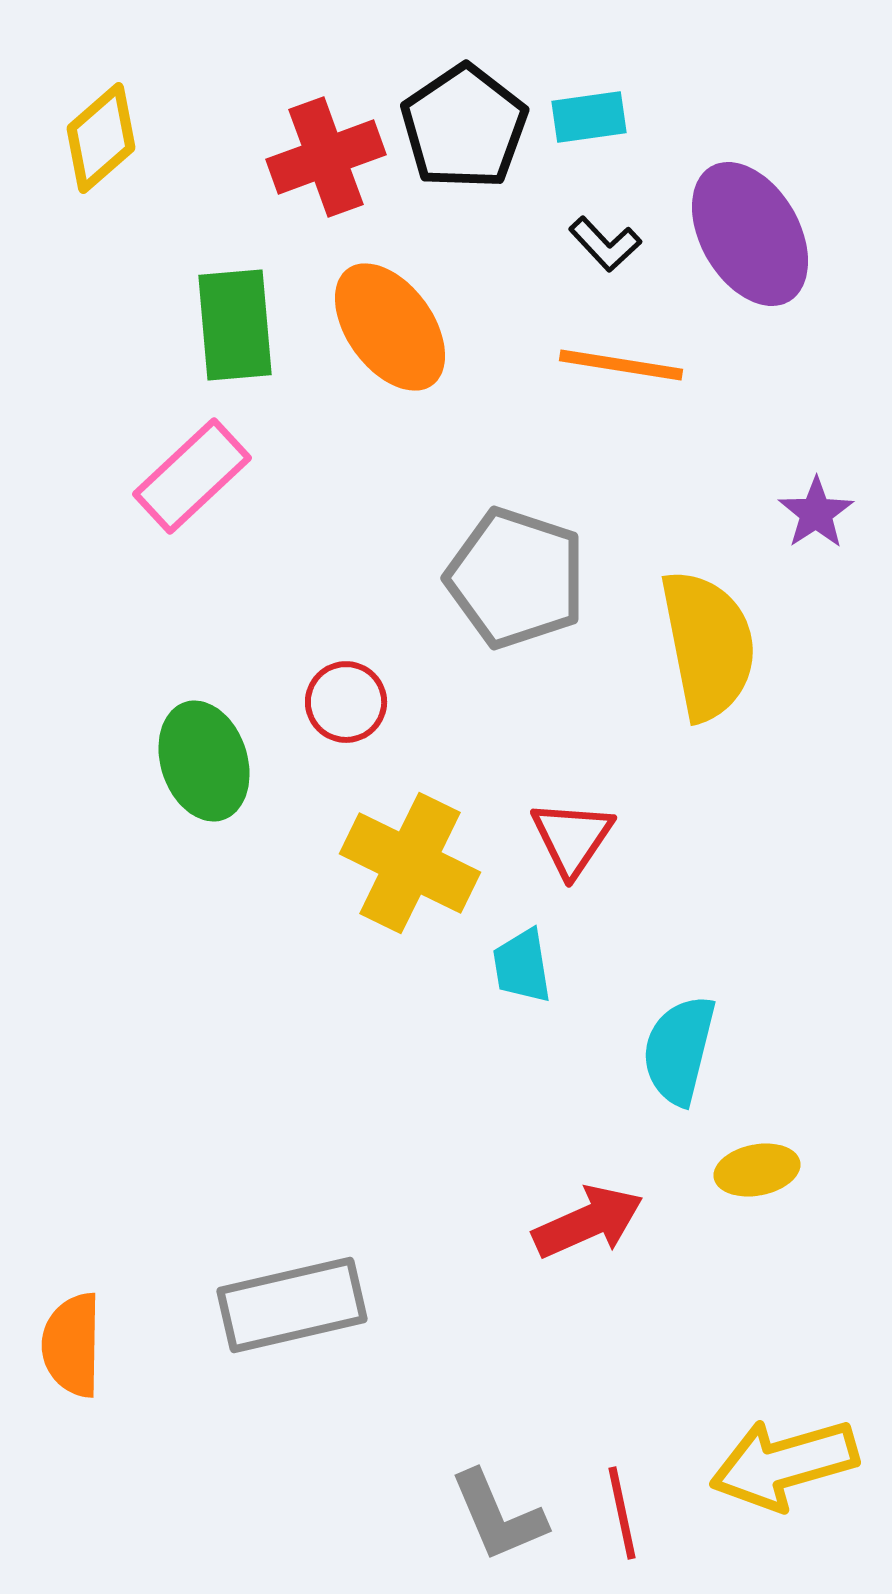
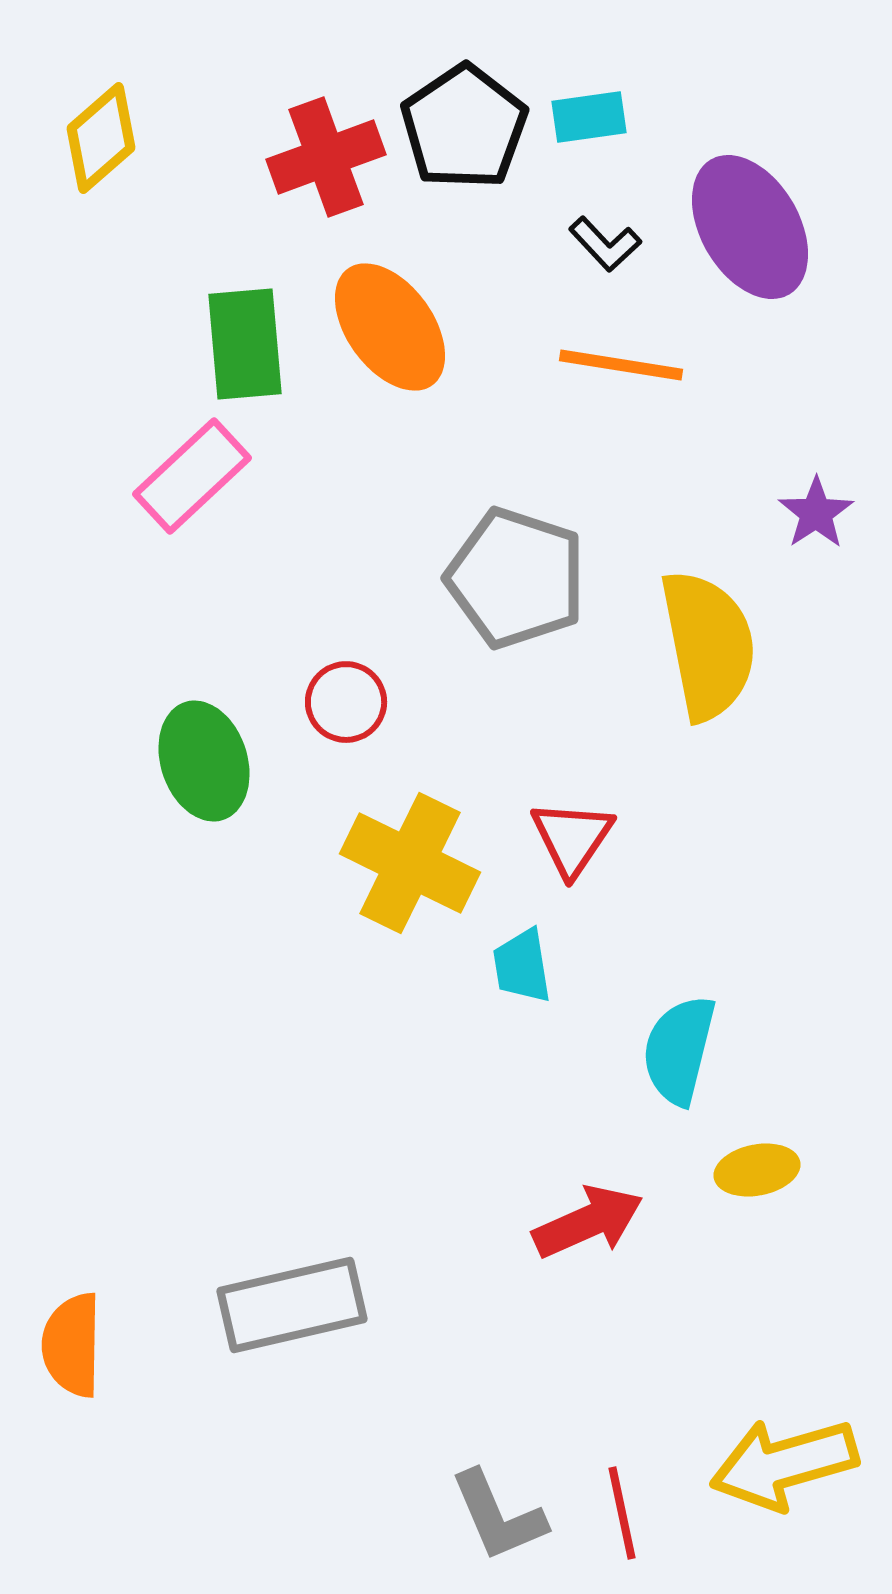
purple ellipse: moved 7 px up
green rectangle: moved 10 px right, 19 px down
